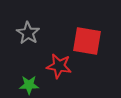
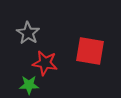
red square: moved 3 px right, 10 px down
red star: moved 14 px left, 3 px up
